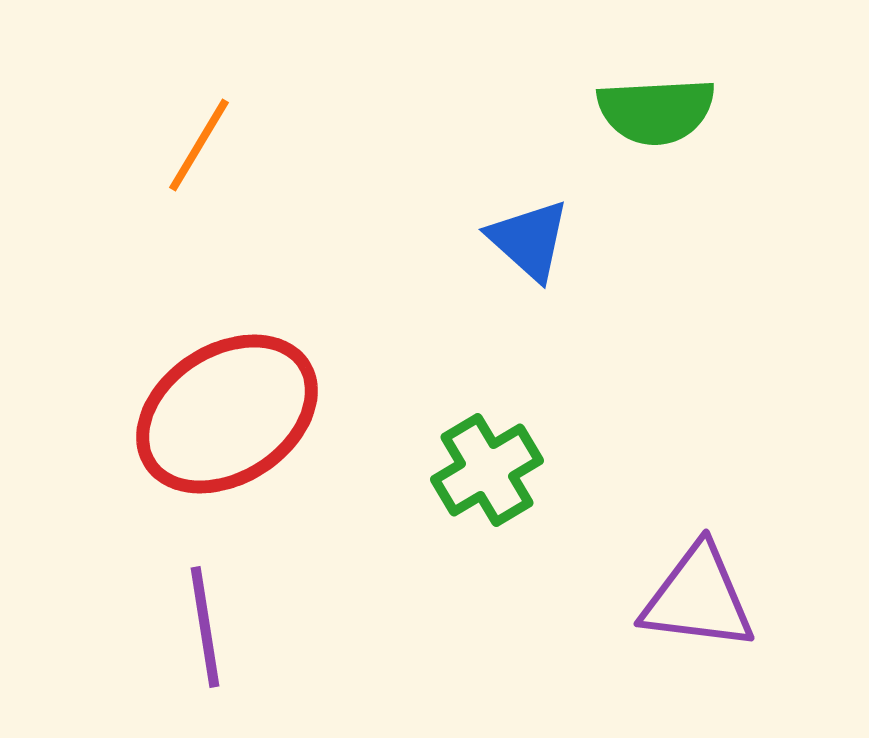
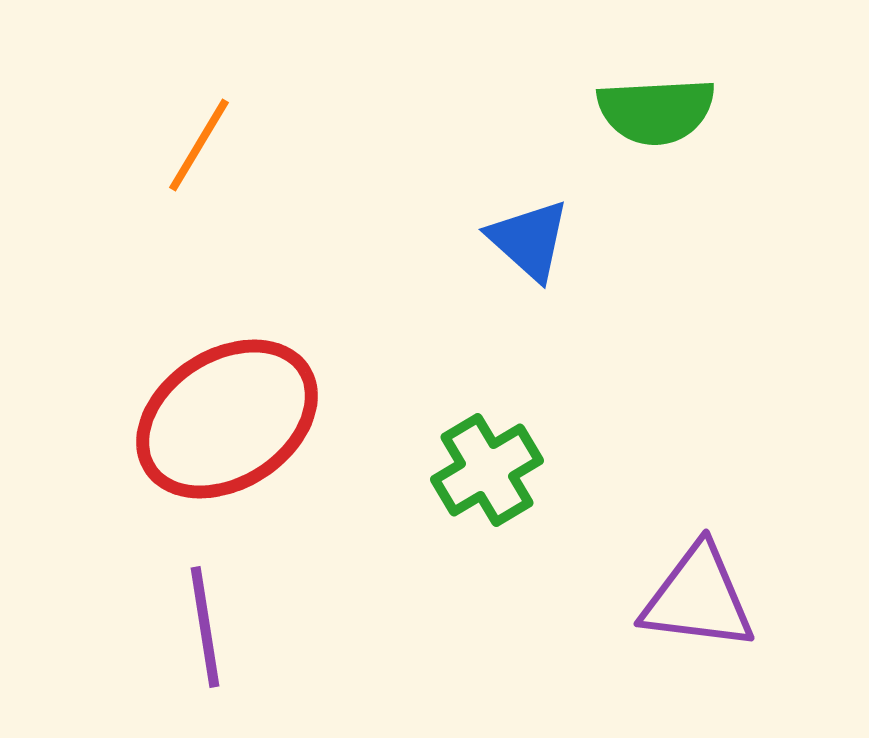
red ellipse: moved 5 px down
